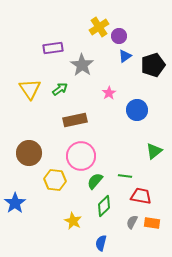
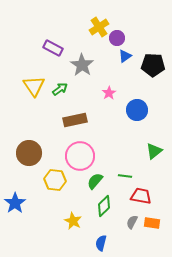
purple circle: moved 2 px left, 2 px down
purple rectangle: rotated 36 degrees clockwise
black pentagon: rotated 20 degrees clockwise
yellow triangle: moved 4 px right, 3 px up
pink circle: moved 1 px left
